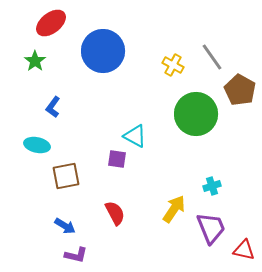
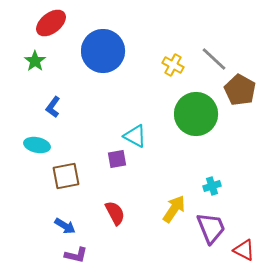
gray line: moved 2 px right, 2 px down; rotated 12 degrees counterclockwise
purple square: rotated 18 degrees counterclockwise
red triangle: rotated 15 degrees clockwise
